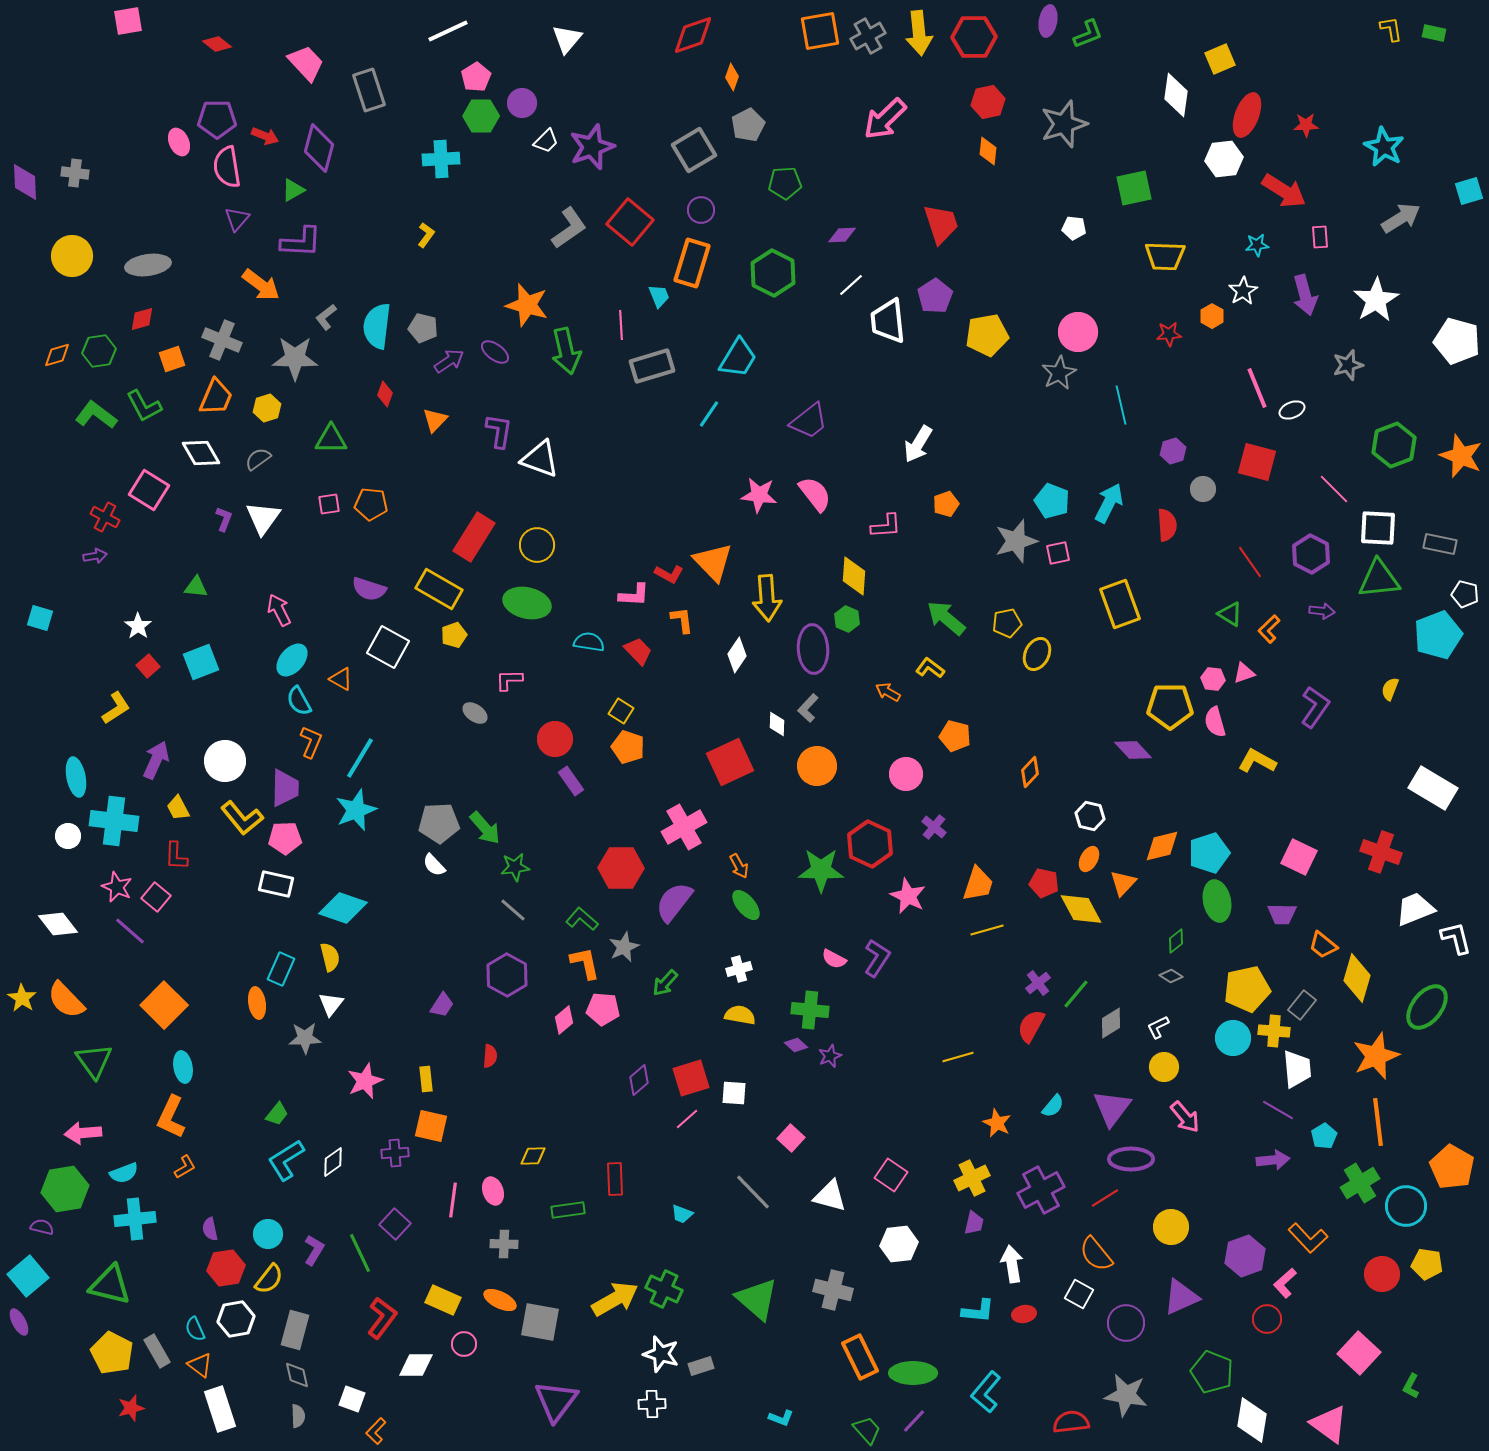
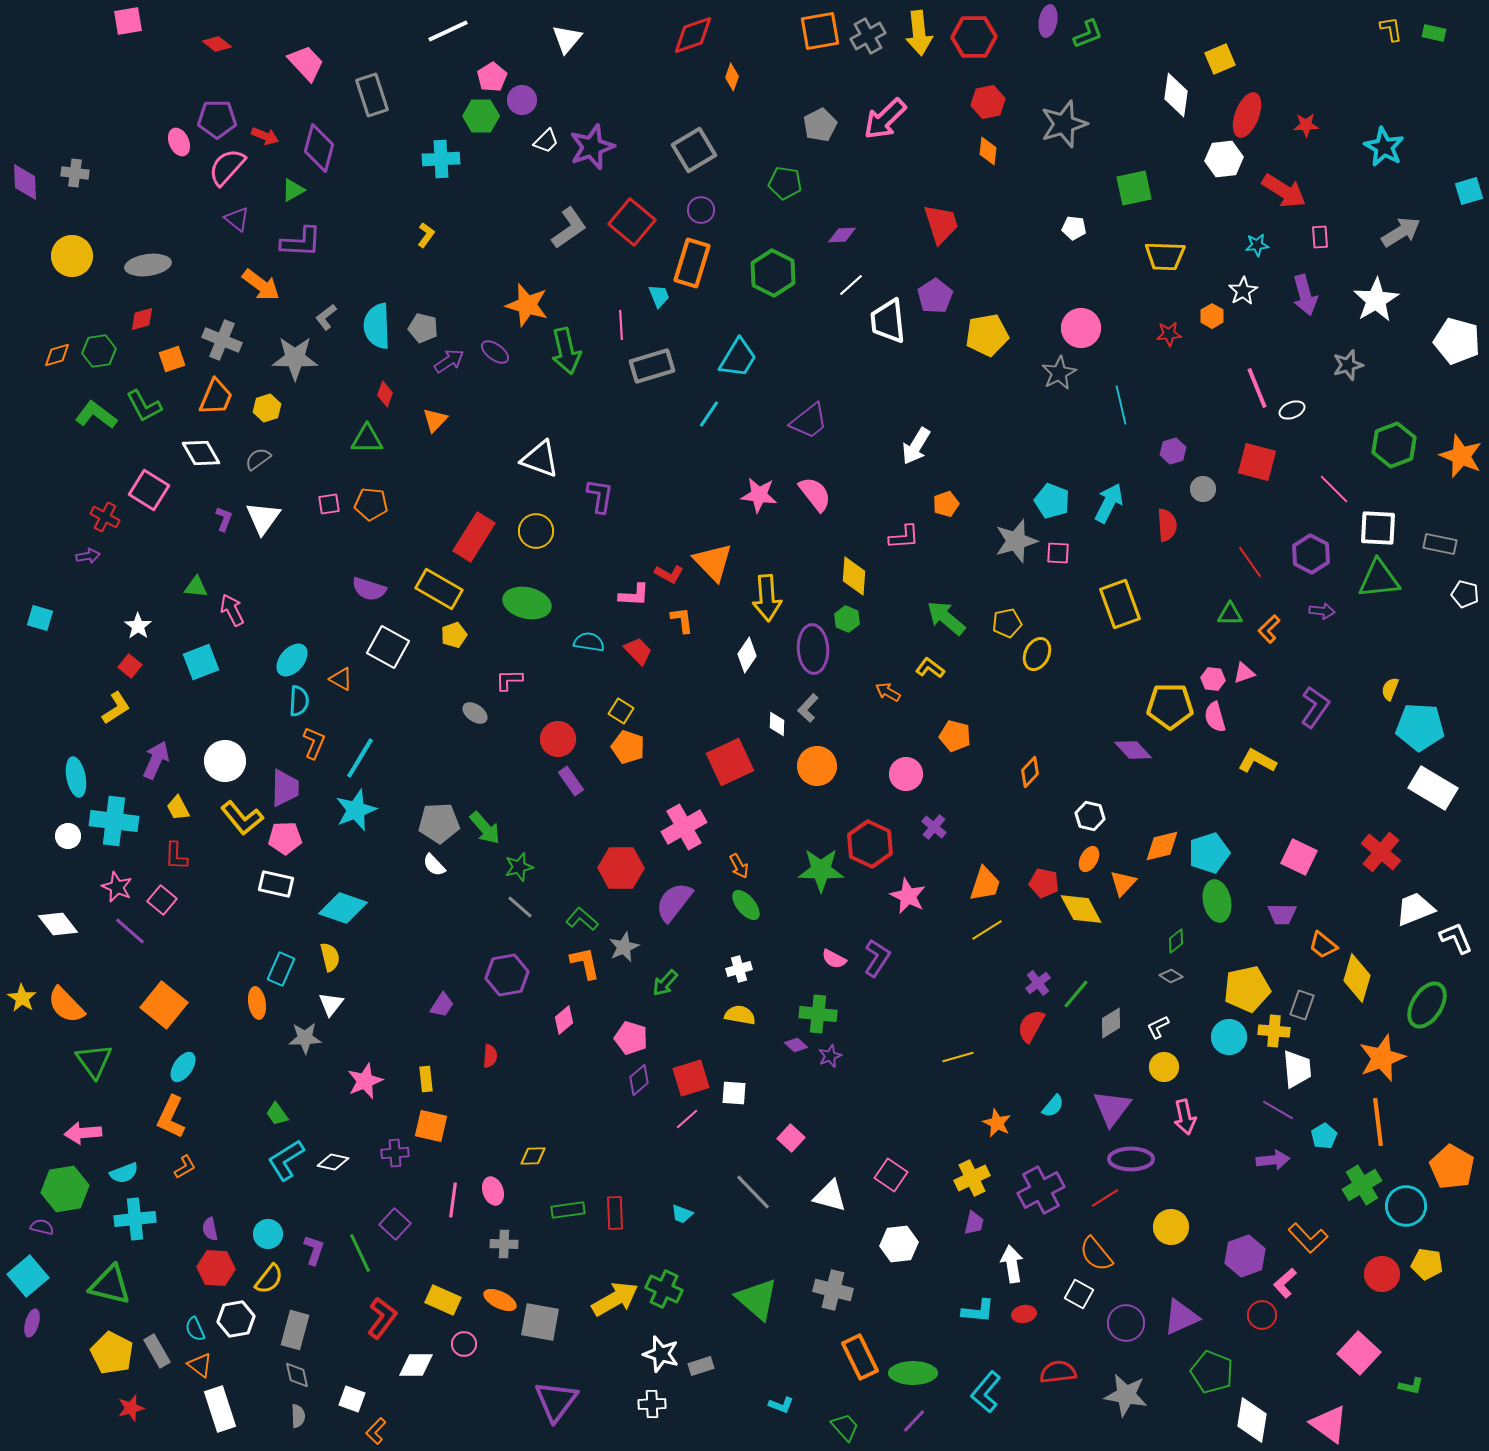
pink pentagon at (476, 77): moved 16 px right
gray rectangle at (369, 90): moved 3 px right, 5 px down
purple circle at (522, 103): moved 3 px up
gray pentagon at (748, 125): moved 72 px right
pink semicircle at (227, 167): rotated 51 degrees clockwise
green pentagon at (785, 183): rotated 12 degrees clockwise
gray arrow at (1401, 218): moved 14 px down
purple triangle at (237, 219): rotated 32 degrees counterclockwise
red square at (630, 222): moved 2 px right
cyan semicircle at (377, 326): rotated 9 degrees counterclockwise
pink circle at (1078, 332): moved 3 px right, 4 px up
purple L-shape at (499, 431): moved 101 px right, 65 px down
green triangle at (331, 439): moved 36 px right
white arrow at (918, 444): moved 2 px left, 2 px down
pink L-shape at (886, 526): moved 18 px right, 11 px down
yellow circle at (537, 545): moved 1 px left, 14 px up
pink square at (1058, 553): rotated 15 degrees clockwise
purple arrow at (95, 556): moved 7 px left
pink arrow at (279, 610): moved 47 px left
green triangle at (1230, 614): rotated 32 degrees counterclockwise
cyan pentagon at (1438, 635): moved 18 px left, 92 px down; rotated 24 degrees clockwise
white diamond at (737, 655): moved 10 px right
red square at (148, 666): moved 18 px left; rotated 10 degrees counterclockwise
cyan semicircle at (299, 701): rotated 148 degrees counterclockwise
pink semicircle at (1215, 722): moved 5 px up
red circle at (555, 739): moved 3 px right
orange L-shape at (311, 742): moved 3 px right, 1 px down
red cross at (1381, 852): rotated 21 degrees clockwise
green star at (515, 867): moved 4 px right; rotated 8 degrees counterclockwise
orange trapezoid at (978, 884): moved 7 px right
pink square at (156, 897): moved 6 px right, 3 px down
gray line at (513, 910): moved 7 px right, 3 px up
yellow line at (987, 930): rotated 16 degrees counterclockwise
white L-shape at (1456, 938): rotated 9 degrees counterclockwise
purple hexagon at (507, 975): rotated 21 degrees clockwise
orange semicircle at (66, 1000): moved 5 px down
orange square at (164, 1005): rotated 6 degrees counterclockwise
gray rectangle at (1302, 1005): rotated 20 degrees counterclockwise
green ellipse at (1427, 1007): moved 2 px up; rotated 6 degrees counterclockwise
pink pentagon at (603, 1009): moved 28 px right, 29 px down; rotated 12 degrees clockwise
green cross at (810, 1010): moved 8 px right, 4 px down
cyan circle at (1233, 1038): moved 4 px left, 1 px up
orange star at (1376, 1056): moved 6 px right, 2 px down
cyan ellipse at (183, 1067): rotated 44 degrees clockwise
green trapezoid at (277, 1114): rotated 105 degrees clockwise
pink arrow at (1185, 1117): rotated 28 degrees clockwise
white diamond at (333, 1162): rotated 48 degrees clockwise
red rectangle at (615, 1179): moved 34 px down
green cross at (1360, 1183): moved 2 px right, 2 px down
purple L-shape at (314, 1250): rotated 12 degrees counterclockwise
red hexagon at (226, 1268): moved 10 px left; rotated 12 degrees clockwise
purple triangle at (1181, 1297): moved 20 px down
red circle at (1267, 1319): moved 5 px left, 4 px up
purple ellipse at (19, 1322): moved 13 px right, 1 px down; rotated 44 degrees clockwise
green L-shape at (1411, 1386): rotated 105 degrees counterclockwise
cyan L-shape at (781, 1418): moved 13 px up
red semicircle at (1071, 1422): moved 13 px left, 50 px up
green trapezoid at (867, 1430): moved 22 px left, 3 px up
